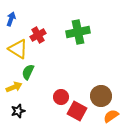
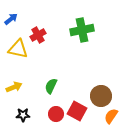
blue arrow: rotated 32 degrees clockwise
green cross: moved 4 px right, 2 px up
yellow triangle: rotated 20 degrees counterclockwise
green semicircle: moved 23 px right, 14 px down
red circle: moved 5 px left, 17 px down
black star: moved 5 px right, 4 px down; rotated 16 degrees clockwise
orange semicircle: rotated 21 degrees counterclockwise
